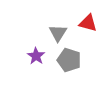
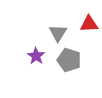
red triangle: moved 1 px right, 1 px down; rotated 18 degrees counterclockwise
